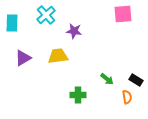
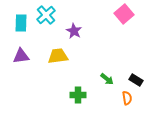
pink square: moved 1 px right; rotated 36 degrees counterclockwise
cyan rectangle: moved 9 px right
purple star: rotated 21 degrees clockwise
purple triangle: moved 2 px left, 2 px up; rotated 24 degrees clockwise
orange semicircle: moved 1 px down
